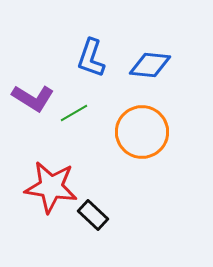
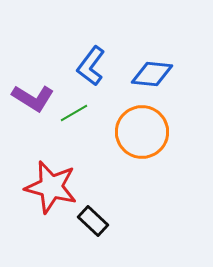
blue L-shape: moved 8 px down; rotated 18 degrees clockwise
blue diamond: moved 2 px right, 9 px down
red star: rotated 6 degrees clockwise
black rectangle: moved 6 px down
